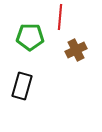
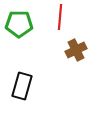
green pentagon: moved 11 px left, 13 px up
